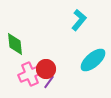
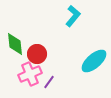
cyan L-shape: moved 6 px left, 4 px up
cyan ellipse: moved 1 px right, 1 px down
red circle: moved 9 px left, 15 px up
